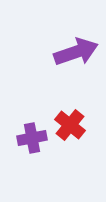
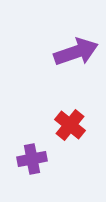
purple cross: moved 21 px down
